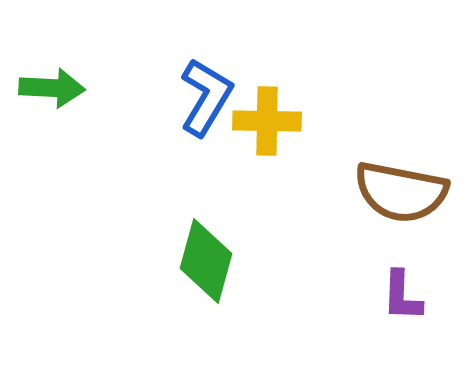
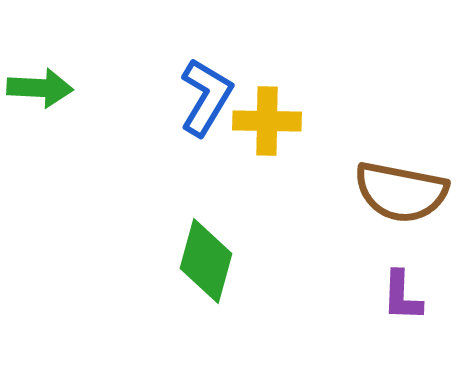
green arrow: moved 12 px left
